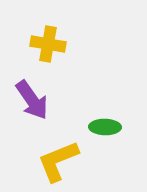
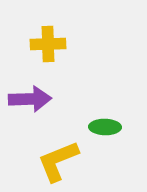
yellow cross: rotated 12 degrees counterclockwise
purple arrow: moved 2 px left, 1 px up; rotated 57 degrees counterclockwise
